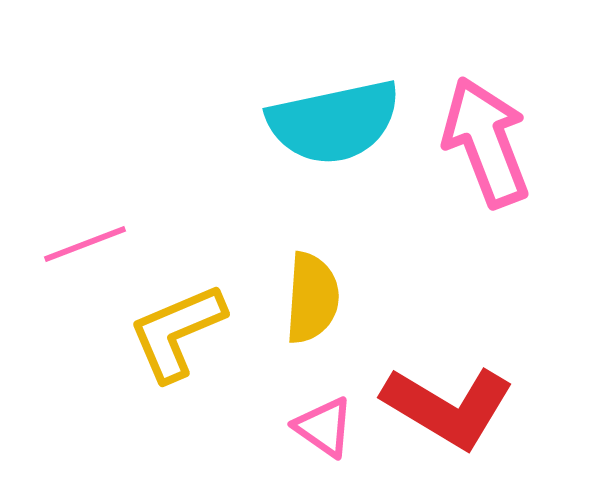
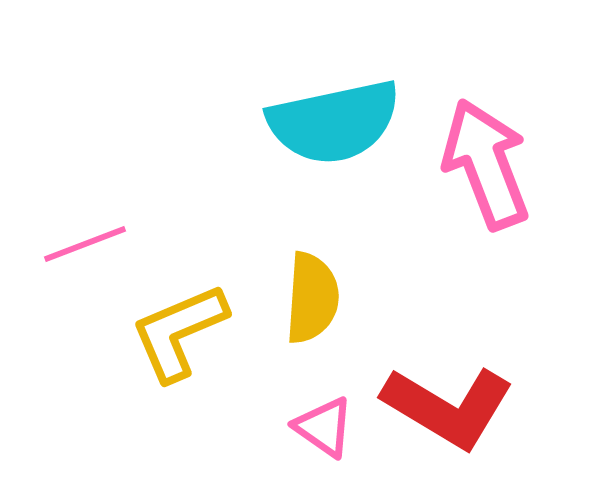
pink arrow: moved 22 px down
yellow L-shape: moved 2 px right
